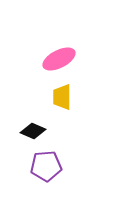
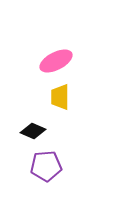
pink ellipse: moved 3 px left, 2 px down
yellow trapezoid: moved 2 px left
